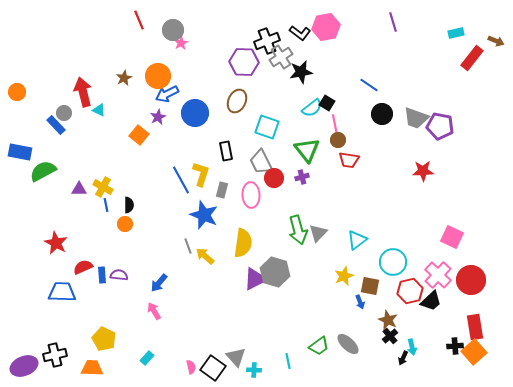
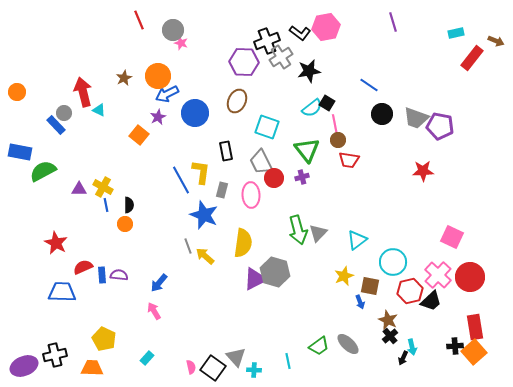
pink star at (181, 43): rotated 24 degrees counterclockwise
black star at (301, 72): moved 8 px right, 1 px up
yellow L-shape at (201, 174): moved 2 px up; rotated 10 degrees counterclockwise
red circle at (471, 280): moved 1 px left, 3 px up
